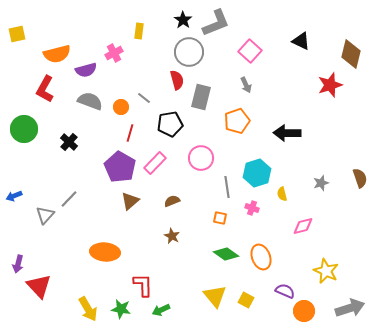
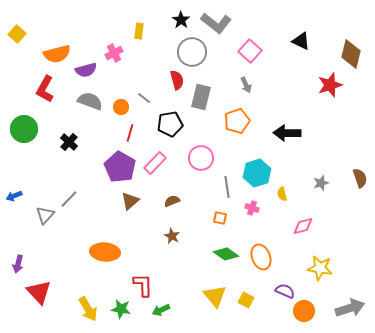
black star at (183, 20): moved 2 px left
gray L-shape at (216, 23): rotated 60 degrees clockwise
yellow square at (17, 34): rotated 36 degrees counterclockwise
gray circle at (189, 52): moved 3 px right
yellow star at (326, 271): moved 6 px left, 3 px up; rotated 15 degrees counterclockwise
red triangle at (39, 286): moved 6 px down
